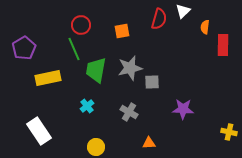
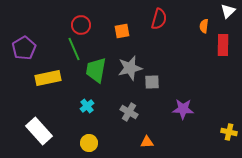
white triangle: moved 45 px right
orange semicircle: moved 1 px left, 1 px up
white rectangle: rotated 8 degrees counterclockwise
orange triangle: moved 2 px left, 1 px up
yellow circle: moved 7 px left, 4 px up
